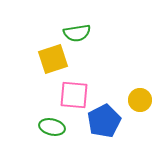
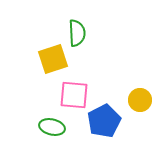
green semicircle: rotated 84 degrees counterclockwise
